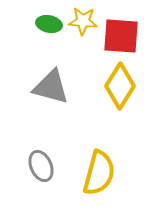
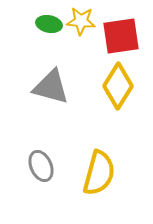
yellow star: moved 2 px left
red square: rotated 12 degrees counterclockwise
yellow diamond: moved 2 px left
